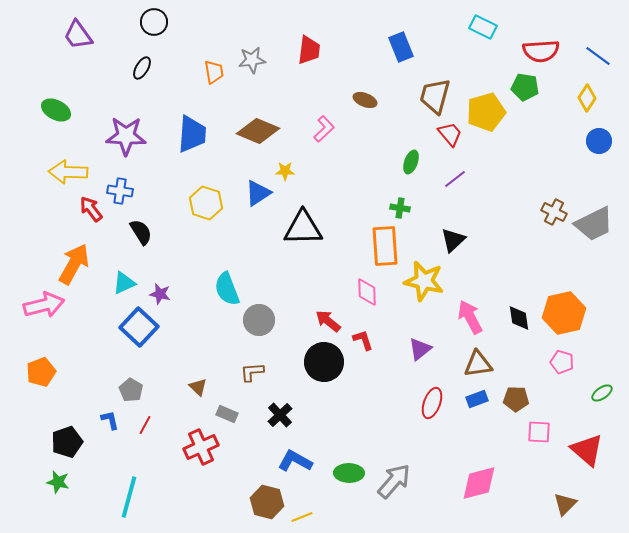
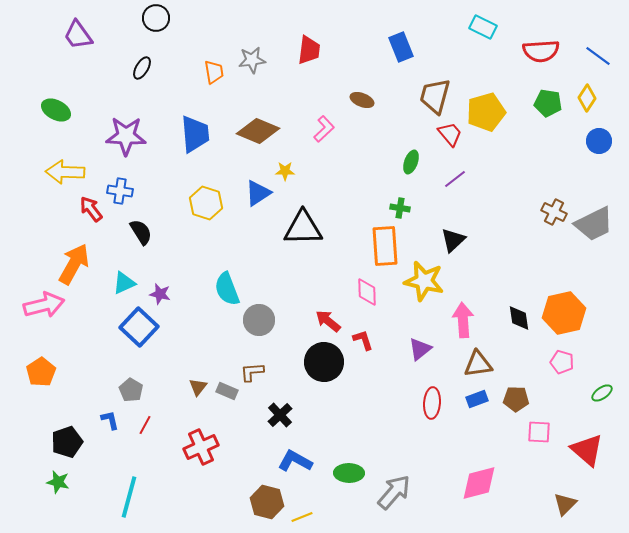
black circle at (154, 22): moved 2 px right, 4 px up
green pentagon at (525, 87): moved 23 px right, 16 px down
brown ellipse at (365, 100): moved 3 px left
blue trapezoid at (192, 134): moved 3 px right; rotated 9 degrees counterclockwise
yellow arrow at (68, 172): moved 3 px left
pink arrow at (470, 317): moved 7 px left, 3 px down; rotated 24 degrees clockwise
orange pentagon at (41, 372): rotated 12 degrees counterclockwise
brown triangle at (198, 387): rotated 24 degrees clockwise
red ellipse at (432, 403): rotated 16 degrees counterclockwise
gray rectangle at (227, 414): moved 23 px up
gray arrow at (394, 481): moved 11 px down
